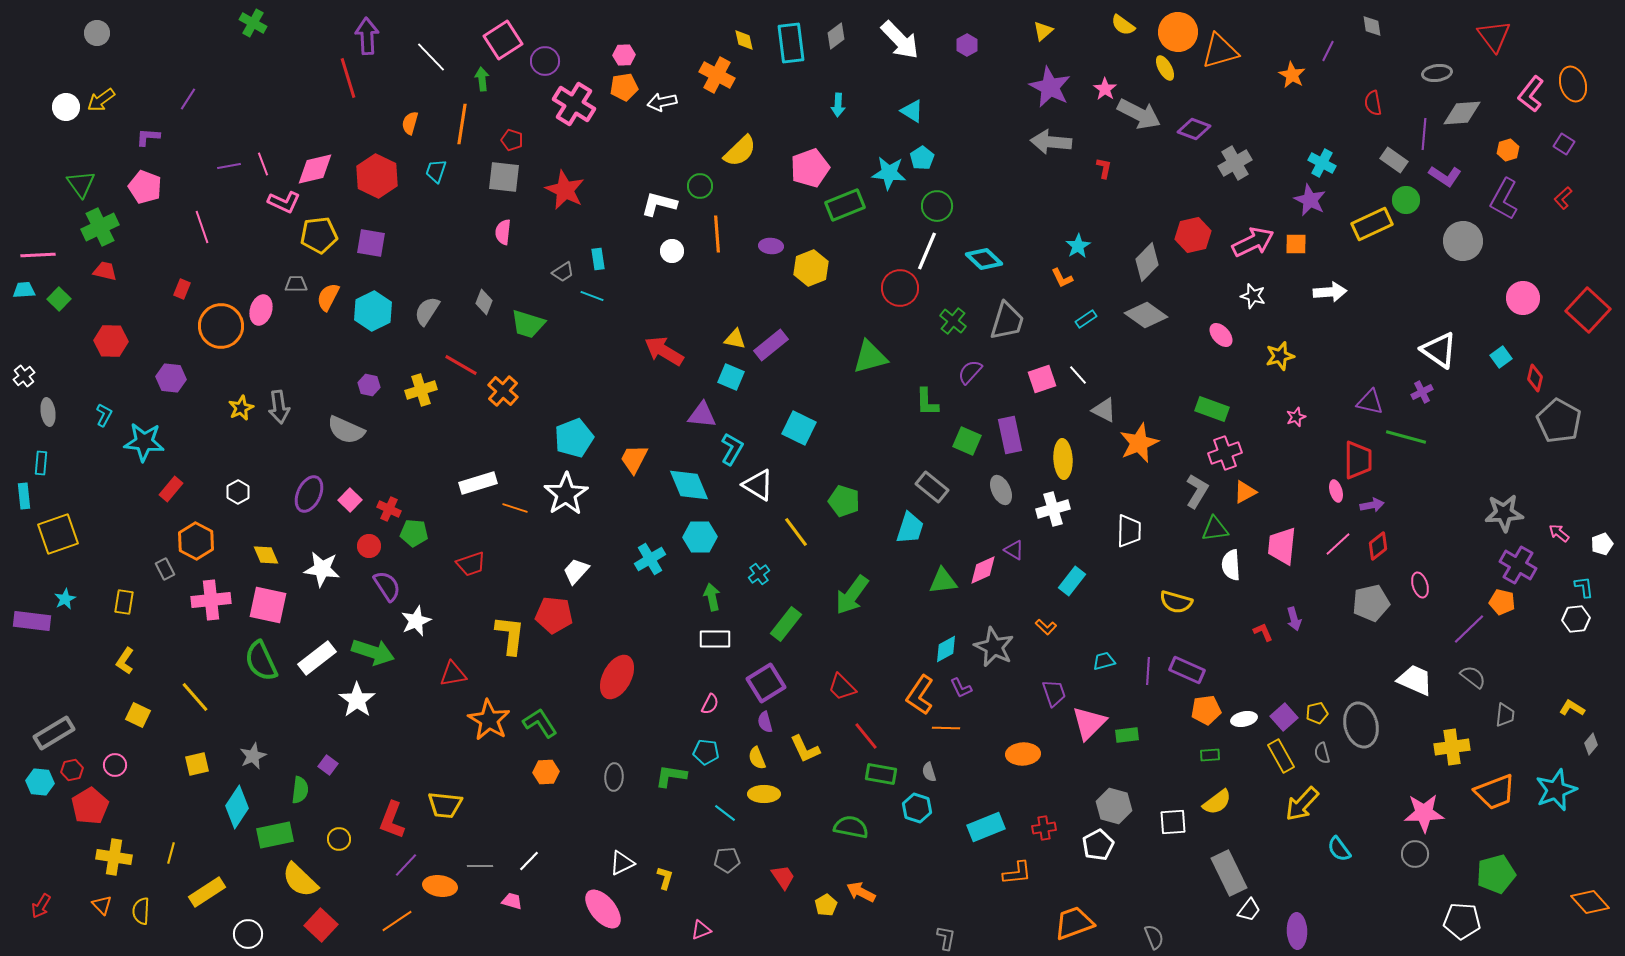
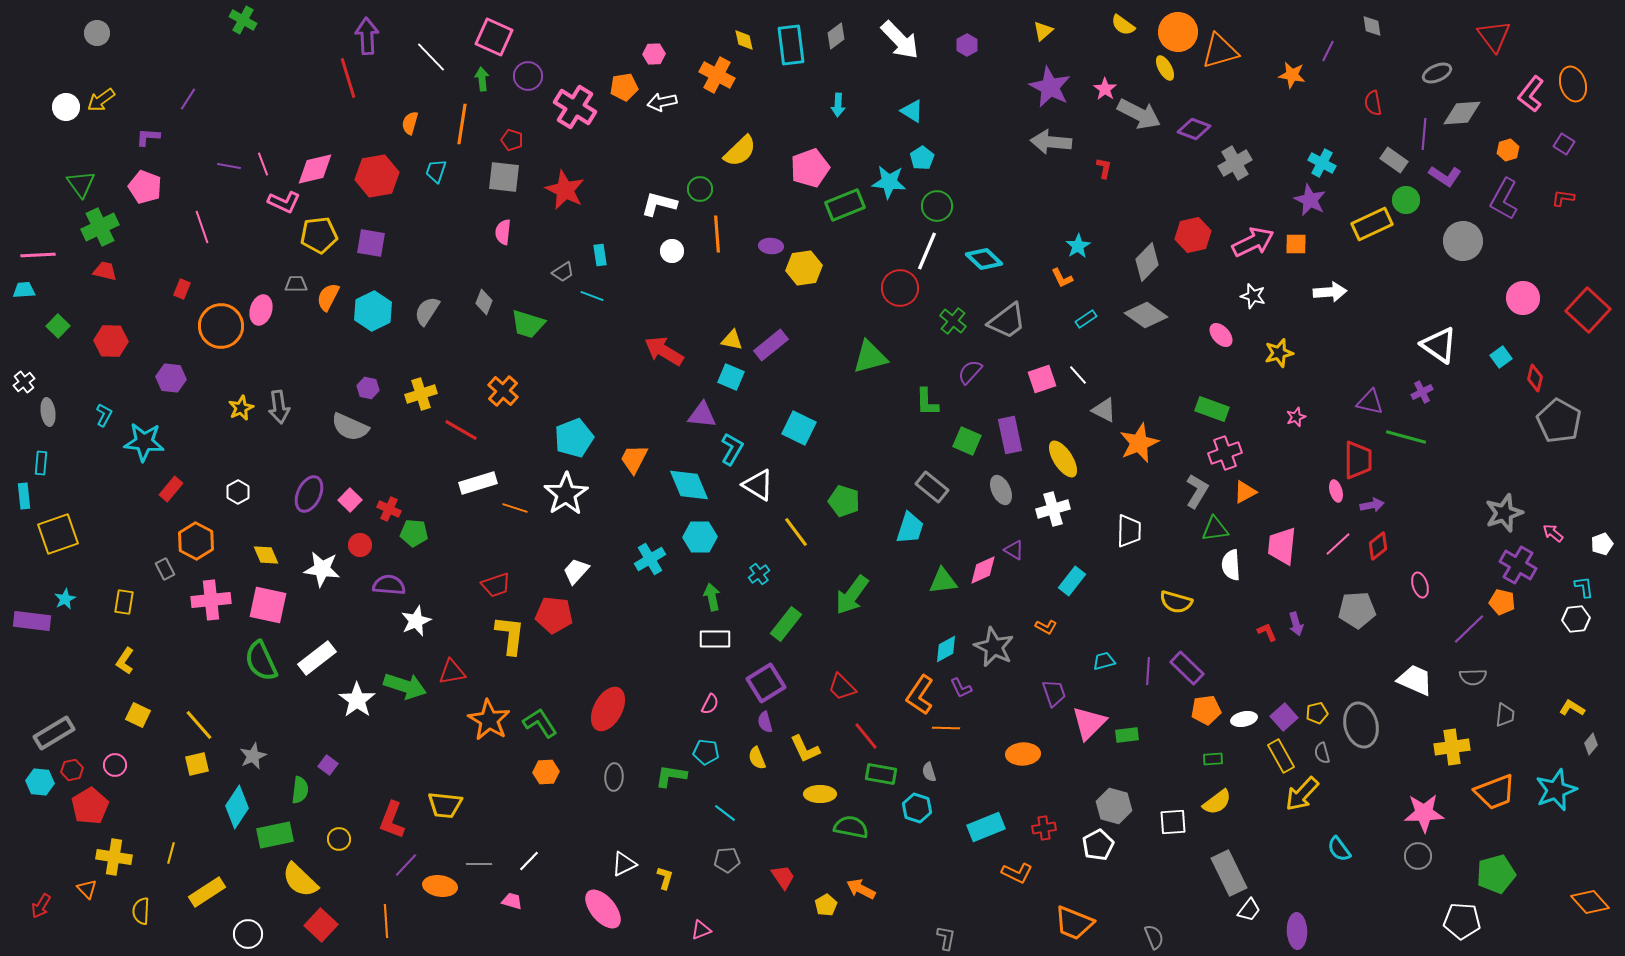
green cross at (253, 23): moved 10 px left, 3 px up
pink square at (503, 40): moved 9 px left, 3 px up; rotated 33 degrees counterclockwise
cyan rectangle at (791, 43): moved 2 px down
pink hexagon at (624, 55): moved 30 px right, 1 px up
purple circle at (545, 61): moved 17 px left, 15 px down
gray ellipse at (1437, 73): rotated 16 degrees counterclockwise
orange star at (1292, 75): rotated 20 degrees counterclockwise
pink cross at (574, 104): moved 1 px right, 3 px down
purple line at (229, 166): rotated 20 degrees clockwise
cyan star at (889, 173): moved 9 px down
red hexagon at (377, 176): rotated 24 degrees clockwise
green circle at (700, 186): moved 3 px down
red L-shape at (1563, 198): rotated 50 degrees clockwise
cyan rectangle at (598, 259): moved 2 px right, 4 px up
yellow hexagon at (811, 268): moved 7 px left; rotated 12 degrees clockwise
green square at (59, 299): moved 1 px left, 27 px down
gray trapezoid at (1007, 321): rotated 36 degrees clockwise
yellow triangle at (735, 339): moved 3 px left, 1 px down
white triangle at (1439, 350): moved 5 px up
yellow star at (1280, 356): moved 1 px left, 3 px up
red line at (461, 365): moved 65 px down
white cross at (24, 376): moved 6 px down
purple hexagon at (369, 385): moved 1 px left, 3 px down
yellow cross at (421, 390): moved 4 px down
gray semicircle at (346, 430): moved 4 px right, 3 px up
yellow ellipse at (1063, 459): rotated 30 degrees counterclockwise
gray star at (1504, 513): rotated 15 degrees counterclockwise
pink arrow at (1559, 533): moved 6 px left
red circle at (369, 546): moved 9 px left, 1 px up
red trapezoid at (471, 564): moved 25 px right, 21 px down
purple semicircle at (387, 586): moved 2 px right, 1 px up; rotated 52 degrees counterclockwise
gray pentagon at (1371, 603): moved 14 px left, 7 px down; rotated 9 degrees clockwise
purple arrow at (1294, 619): moved 2 px right, 5 px down
orange L-shape at (1046, 627): rotated 15 degrees counterclockwise
red L-shape at (1263, 632): moved 4 px right
green arrow at (373, 652): moved 32 px right, 34 px down
purple rectangle at (1187, 670): moved 2 px up; rotated 20 degrees clockwise
red triangle at (453, 674): moved 1 px left, 2 px up
red ellipse at (617, 677): moved 9 px left, 32 px down
gray semicircle at (1473, 677): rotated 140 degrees clockwise
yellow line at (195, 697): moved 4 px right, 28 px down
green rectangle at (1210, 755): moved 3 px right, 4 px down
yellow ellipse at (764, 794): moved 56 px right
yellow arrow at (1302, 804): moved 10 px up
gray circle at (1415, 854): moved 3 px right, 2 px down
white triangle at (622, 863): moved 2 px right, 1 px down
gray line at (480, 866): moved 1 px left, 2 px up
orange L-shape at (1017, 873): rotated 32 degrees clockwise
orange arrow at (861, 892): moved 3 px up
orange triangle at (102, 905): moved 15 px left, 16 px up
orange line at (397, 921): moved 11 px left; rotated 60 degrees counterclockwise
orange trapezoid at (1074, 923): rotated 138 degrees counterclockwise
